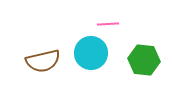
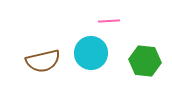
pink line: moved 1 px right, 3 px up
green hexagon: moved 1 px right, 1 px down
